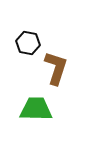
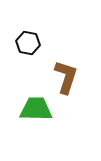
brown L-shape: moved 10 px right, 9 px down
